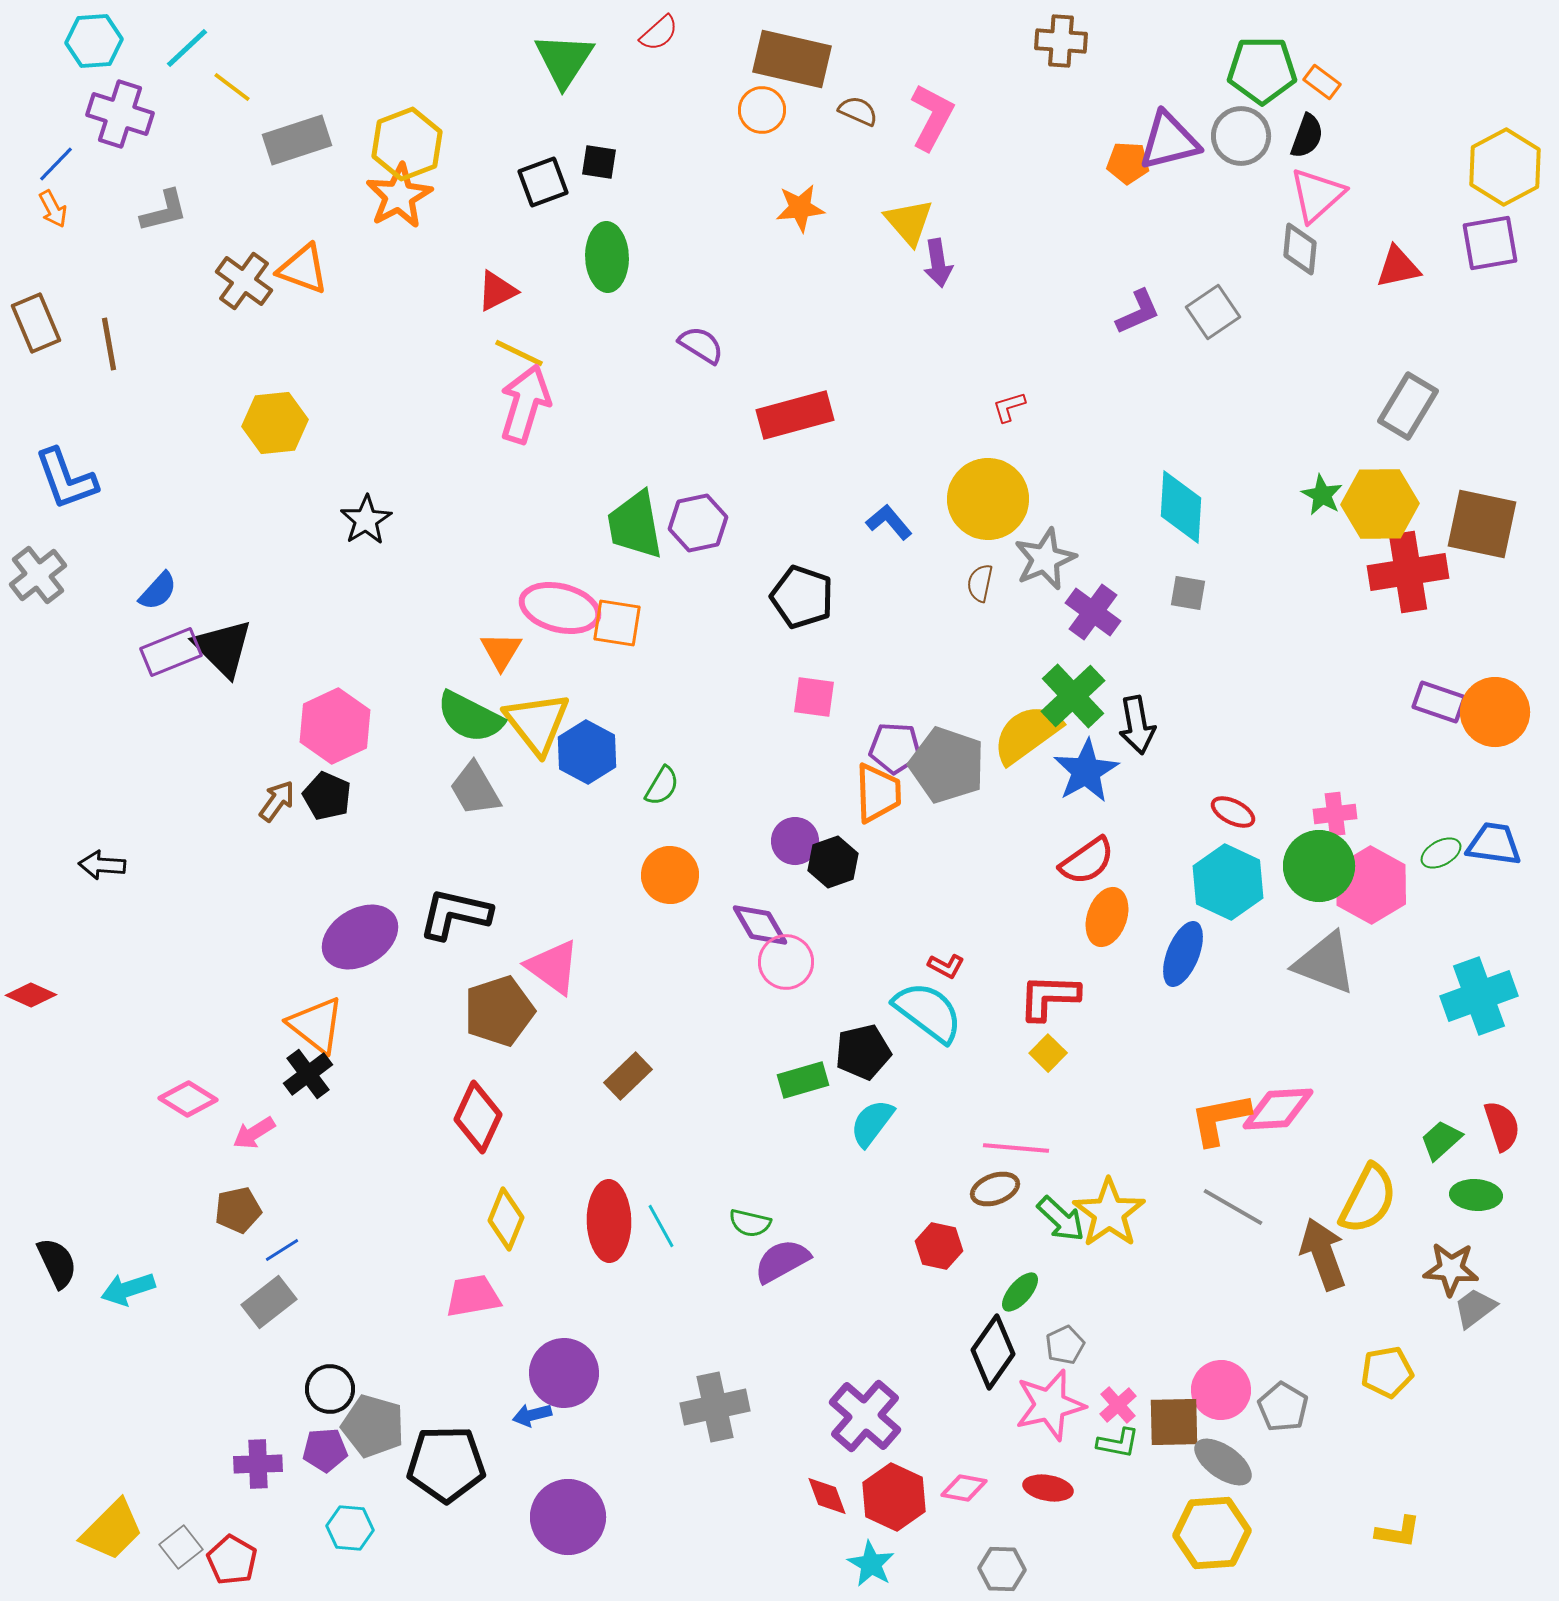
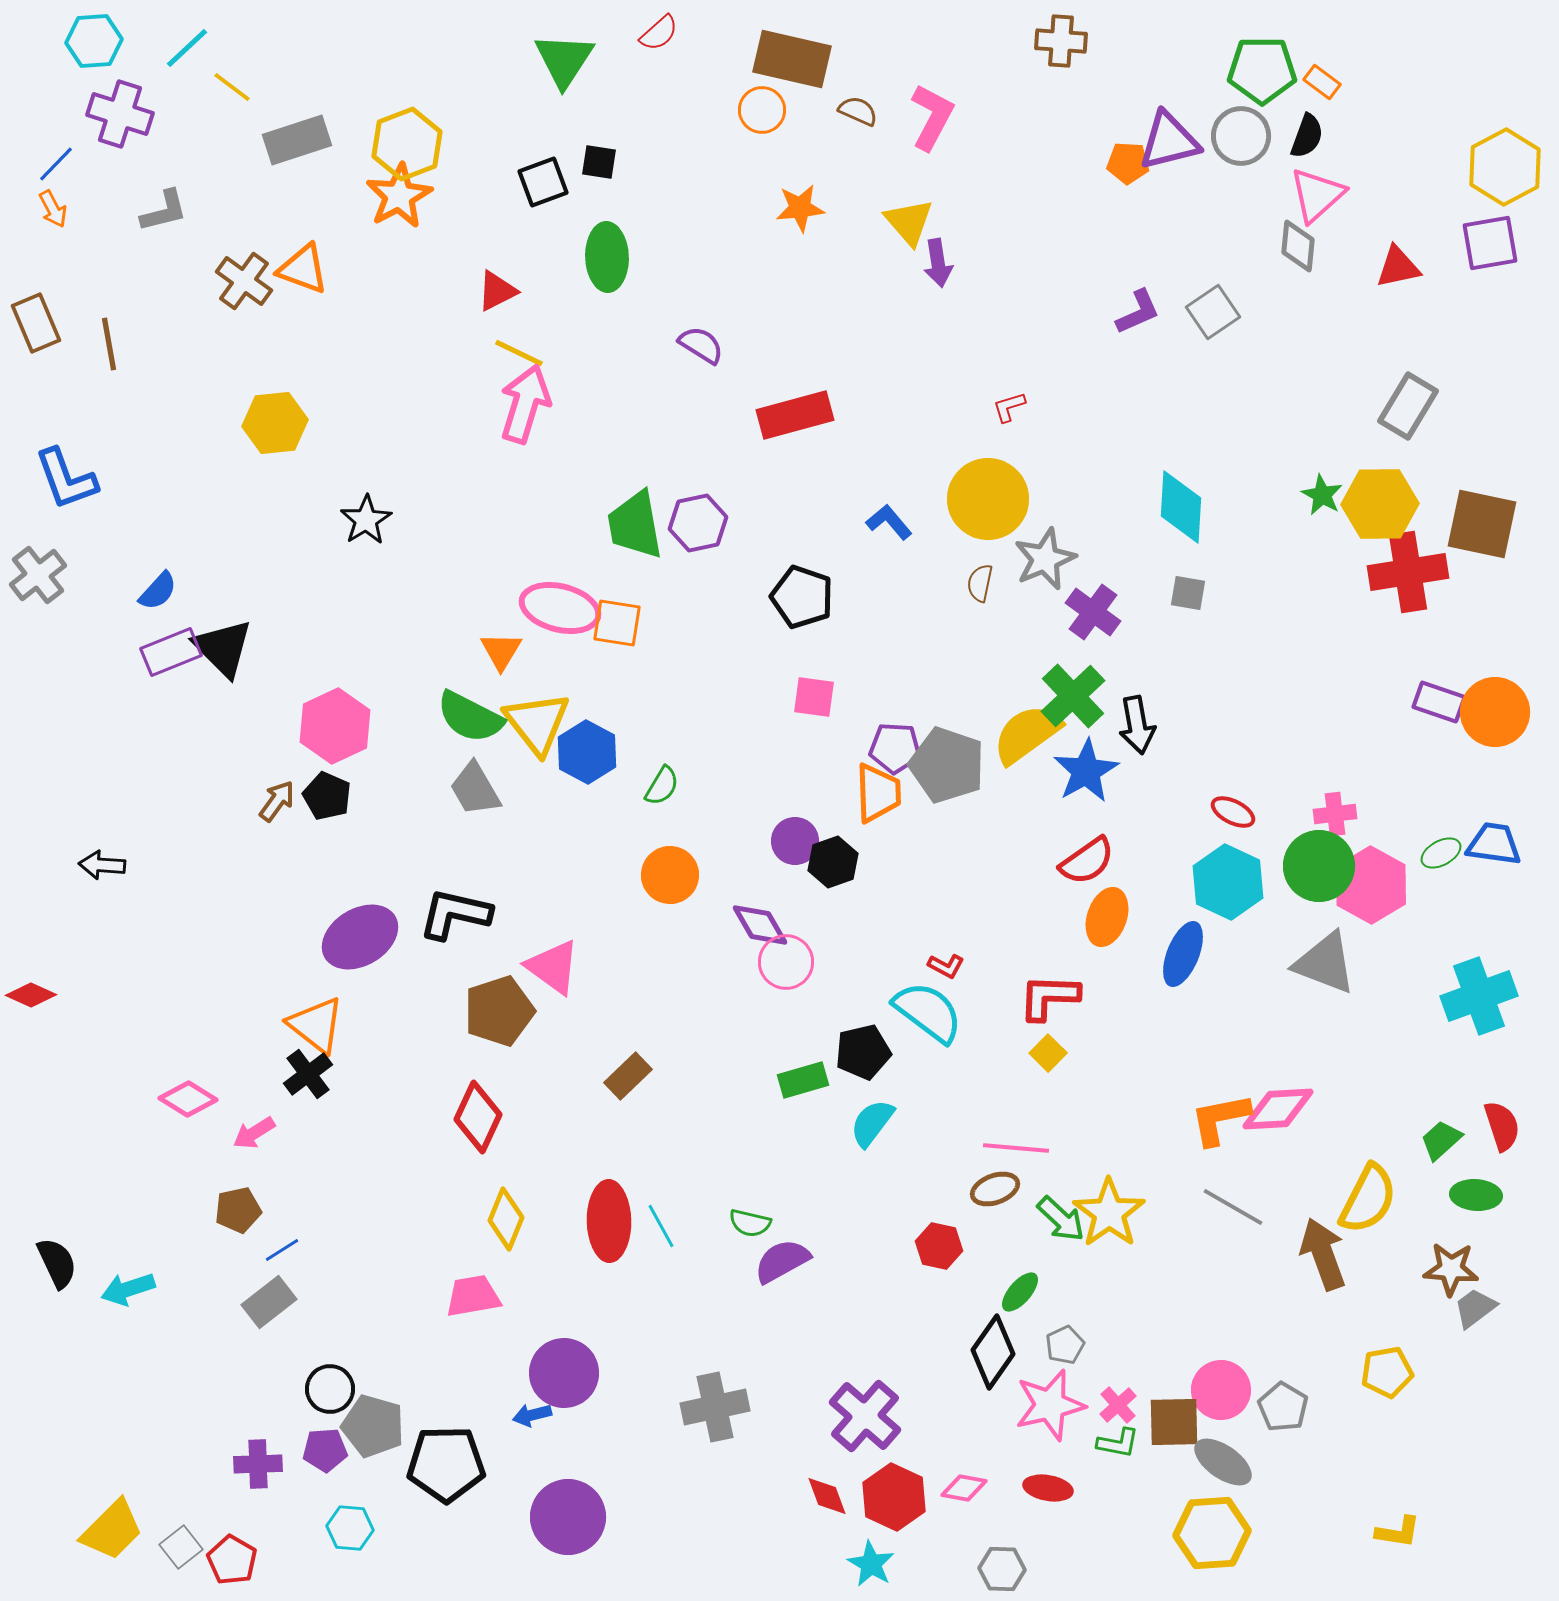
gray diamond at (1300, 249): moved 2 px left, 3 px up
